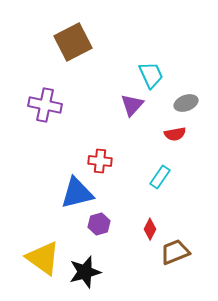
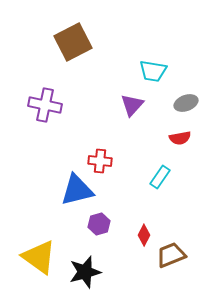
cyan trapezoid: moved 2 px right, 4 px up; rotated 124 degrees clockwise
red semicircle: moved 5 px right, 4 px down
blue triangle: moved 3 px up
red diamond: moved 6 px left, 6 px down
brown trapezoid: moved 4 px left, 3 px down
yellow triangle: moved 4 px left, 1 px up
